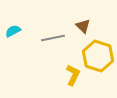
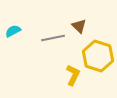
brown triangle: moved 4 px left
